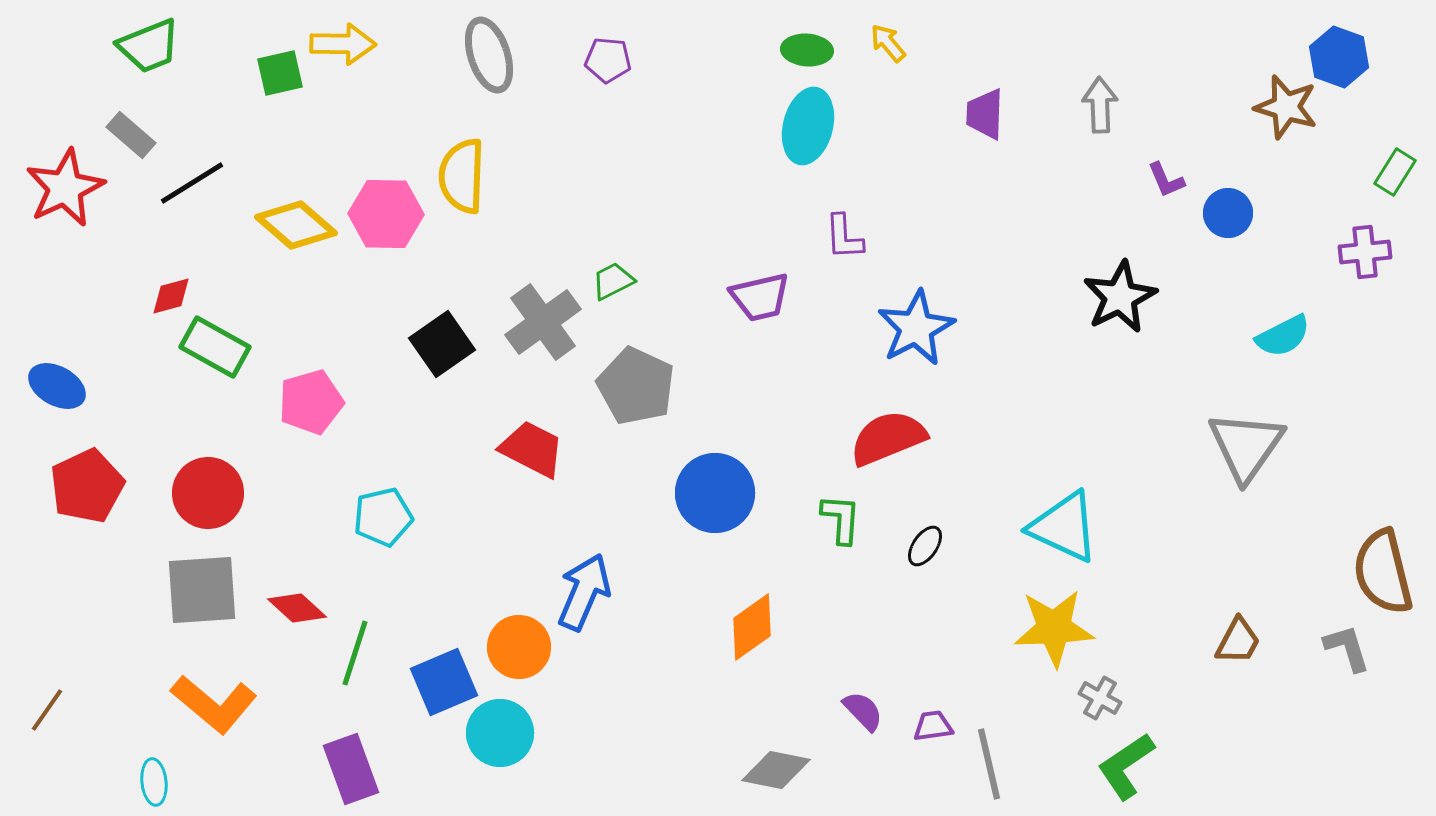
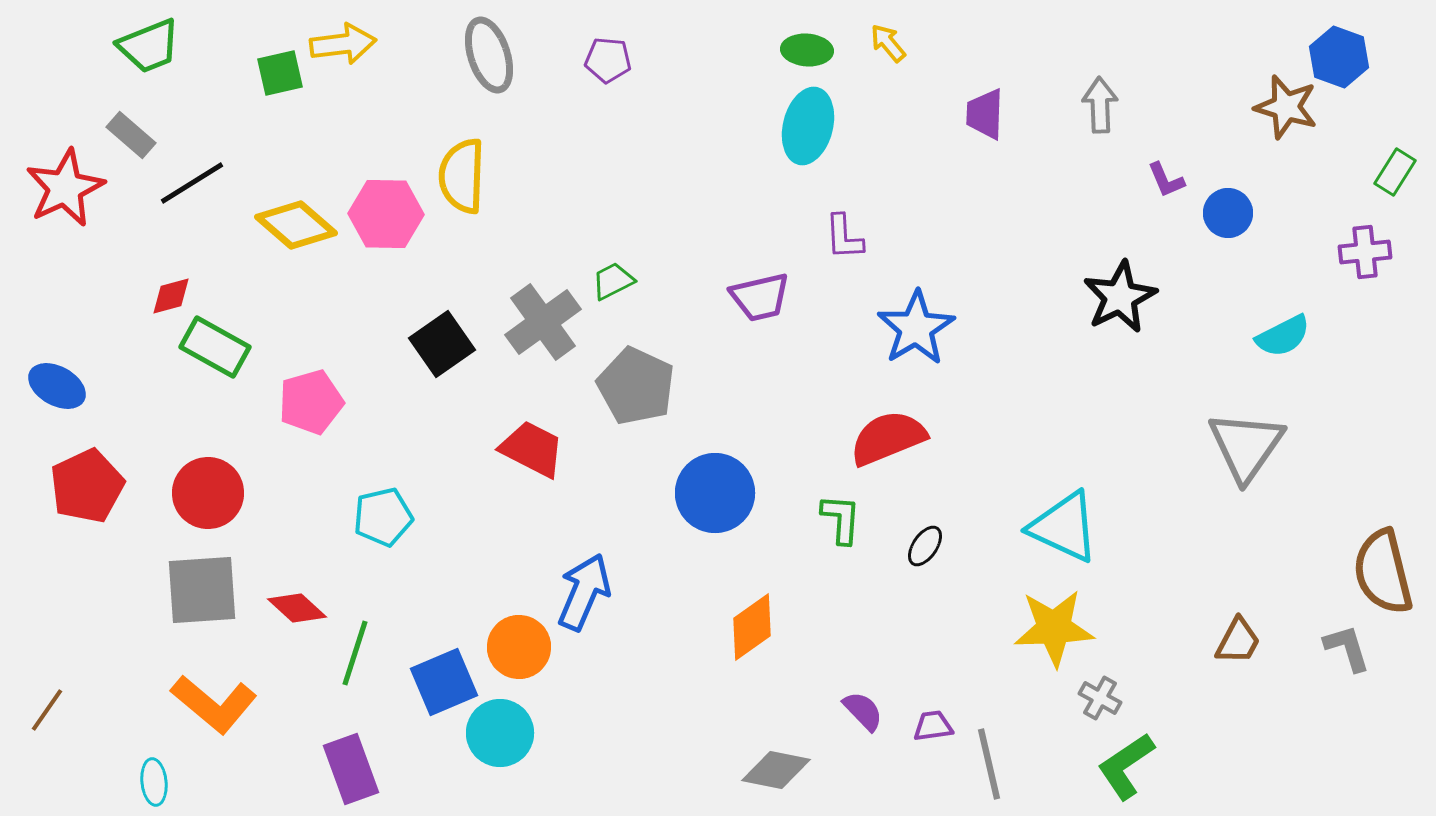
yellow arrow at (343, 44): rotated 8 degrees counterclockwise
blue star at (916, 328): rotated 4 degrees counterclockwise
